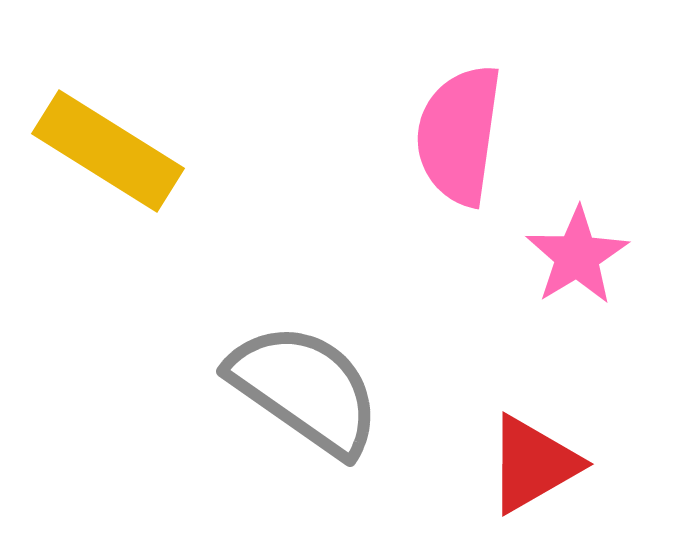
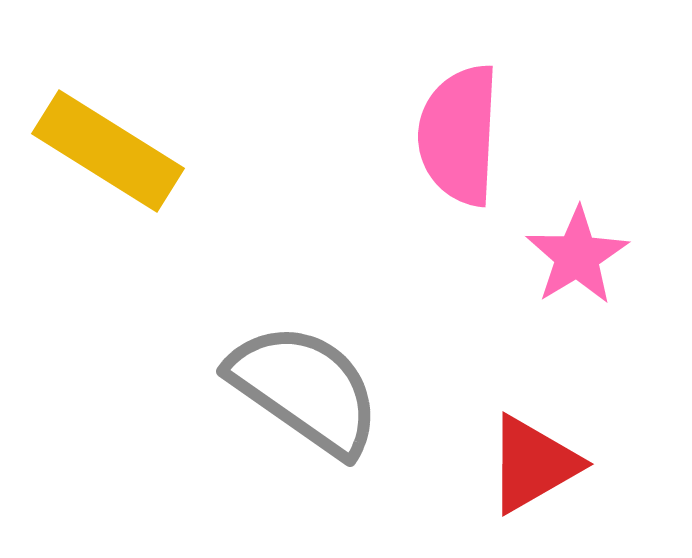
pink semicircle: rotated 5 degrees counterclockwise
